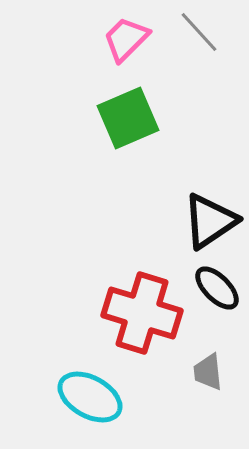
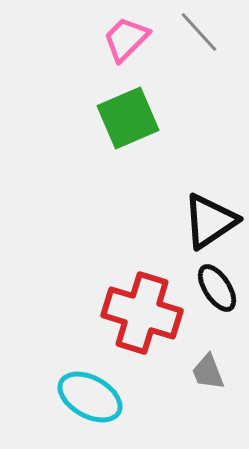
black ellipse: rotated 12 degrees clockwise
gray trapezoid: rotated 15 degrees counterclockwise
